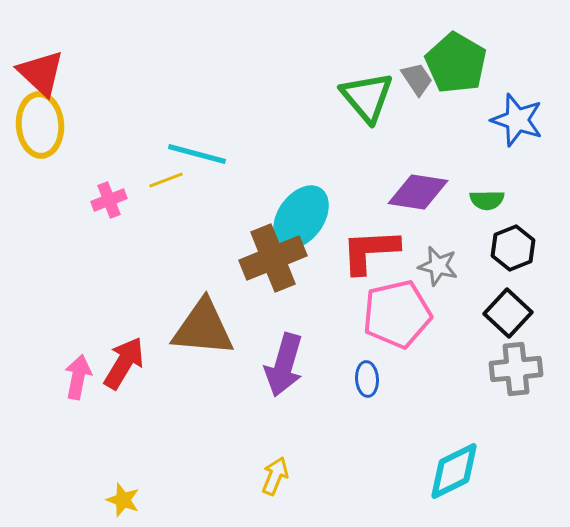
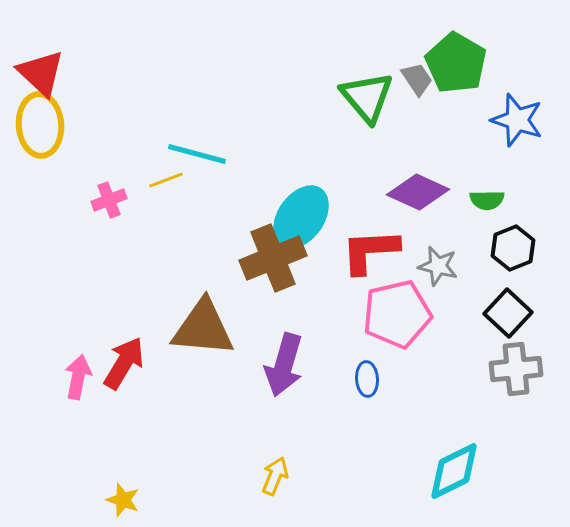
purple diamond: rotated 16 degrees clockwise
